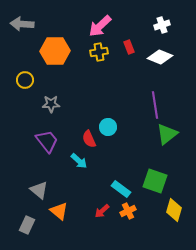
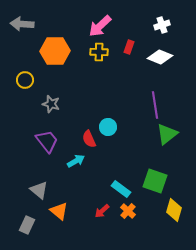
red rectangle: rotated 40 degrees clockwise
yellow cross: rotated 12 degrees clockwise
gray star: rotated 18 degrees clockwise
cyan arrow: moved 3 px left; rotated 72 degrees counterclockwise
orange cross: rotated 21 degrees counterclockwise
